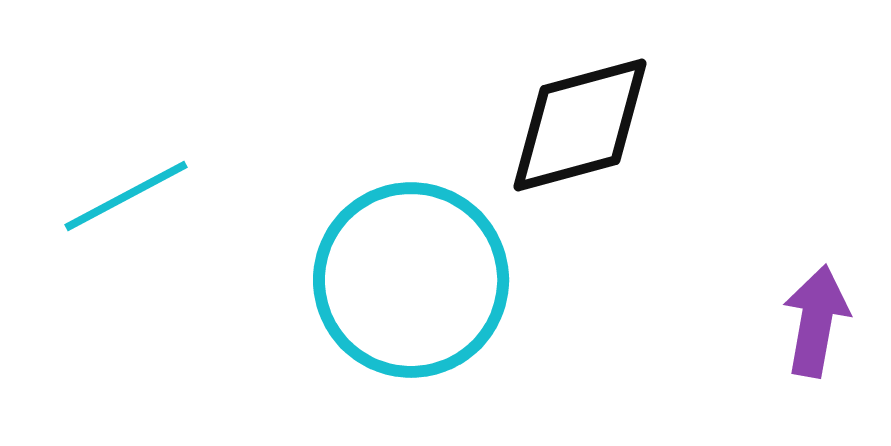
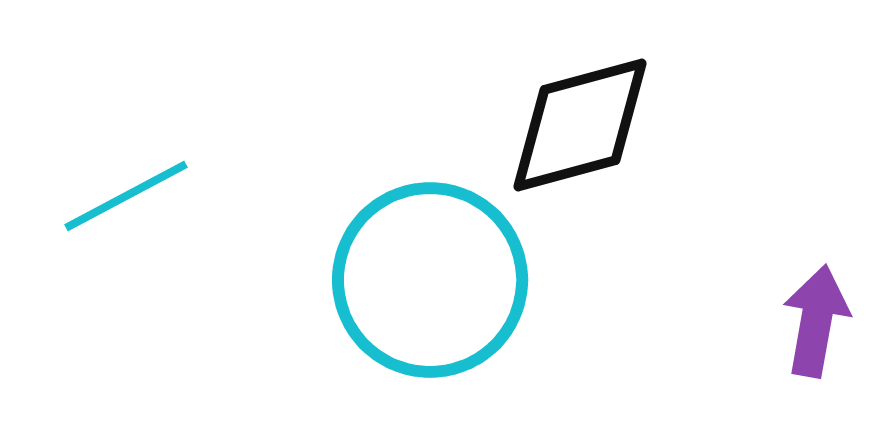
cyan circle: moved 19 px right
